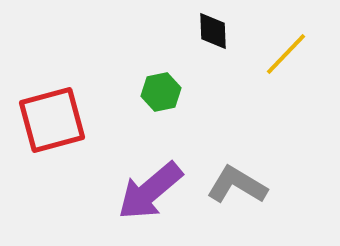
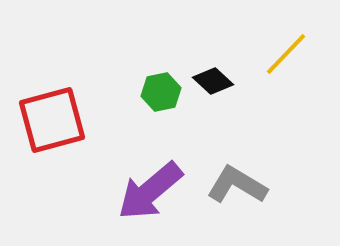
black diamond: moved 50 px down; rotated 45 degrees counterclockwise
